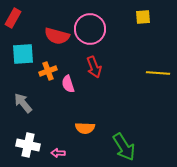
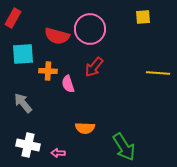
red arrow: rotated 60 degrees clockwise
orange cross: rotated 24 degrees clockwise
